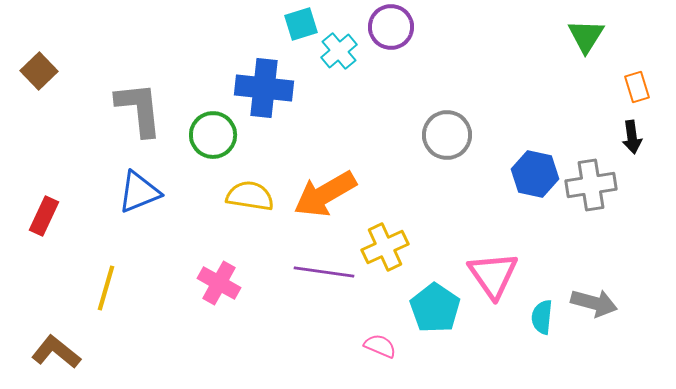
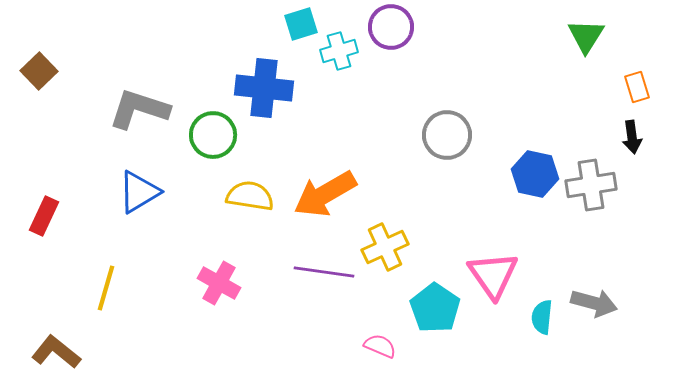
cyan cross: rotated 24 degrees clockwise
gray L-shape: rotated 66 degrees counterclockwise
blue triangle: rotated 9 degrees counterclockwise
